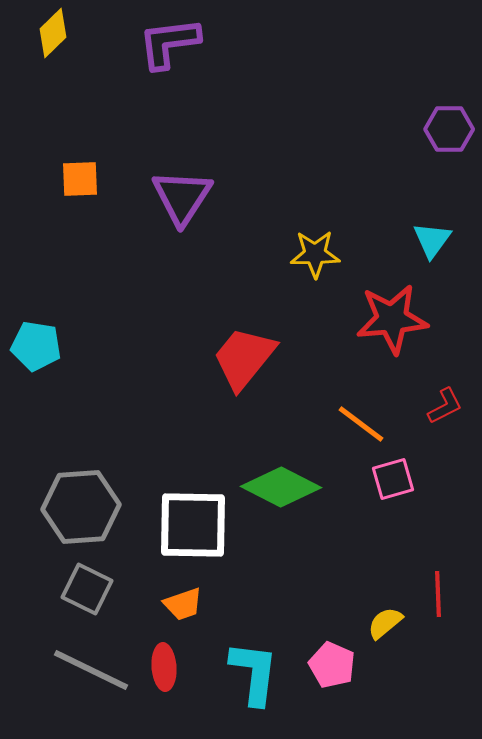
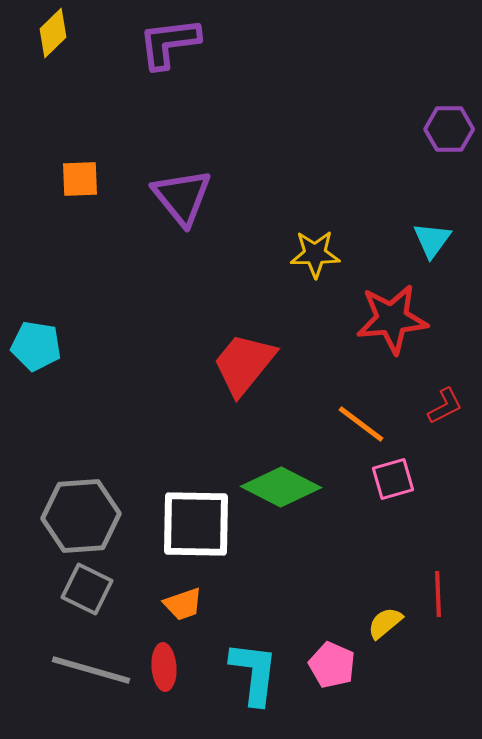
purple triangle: rotated 12 degrees counterclockwise
red trapezoid: moved 6 px down
gray hexagon: moved 9 px down
white square: moved 3 px right, 1 px up
gray line: rotated 10 degrees counterclockwise
